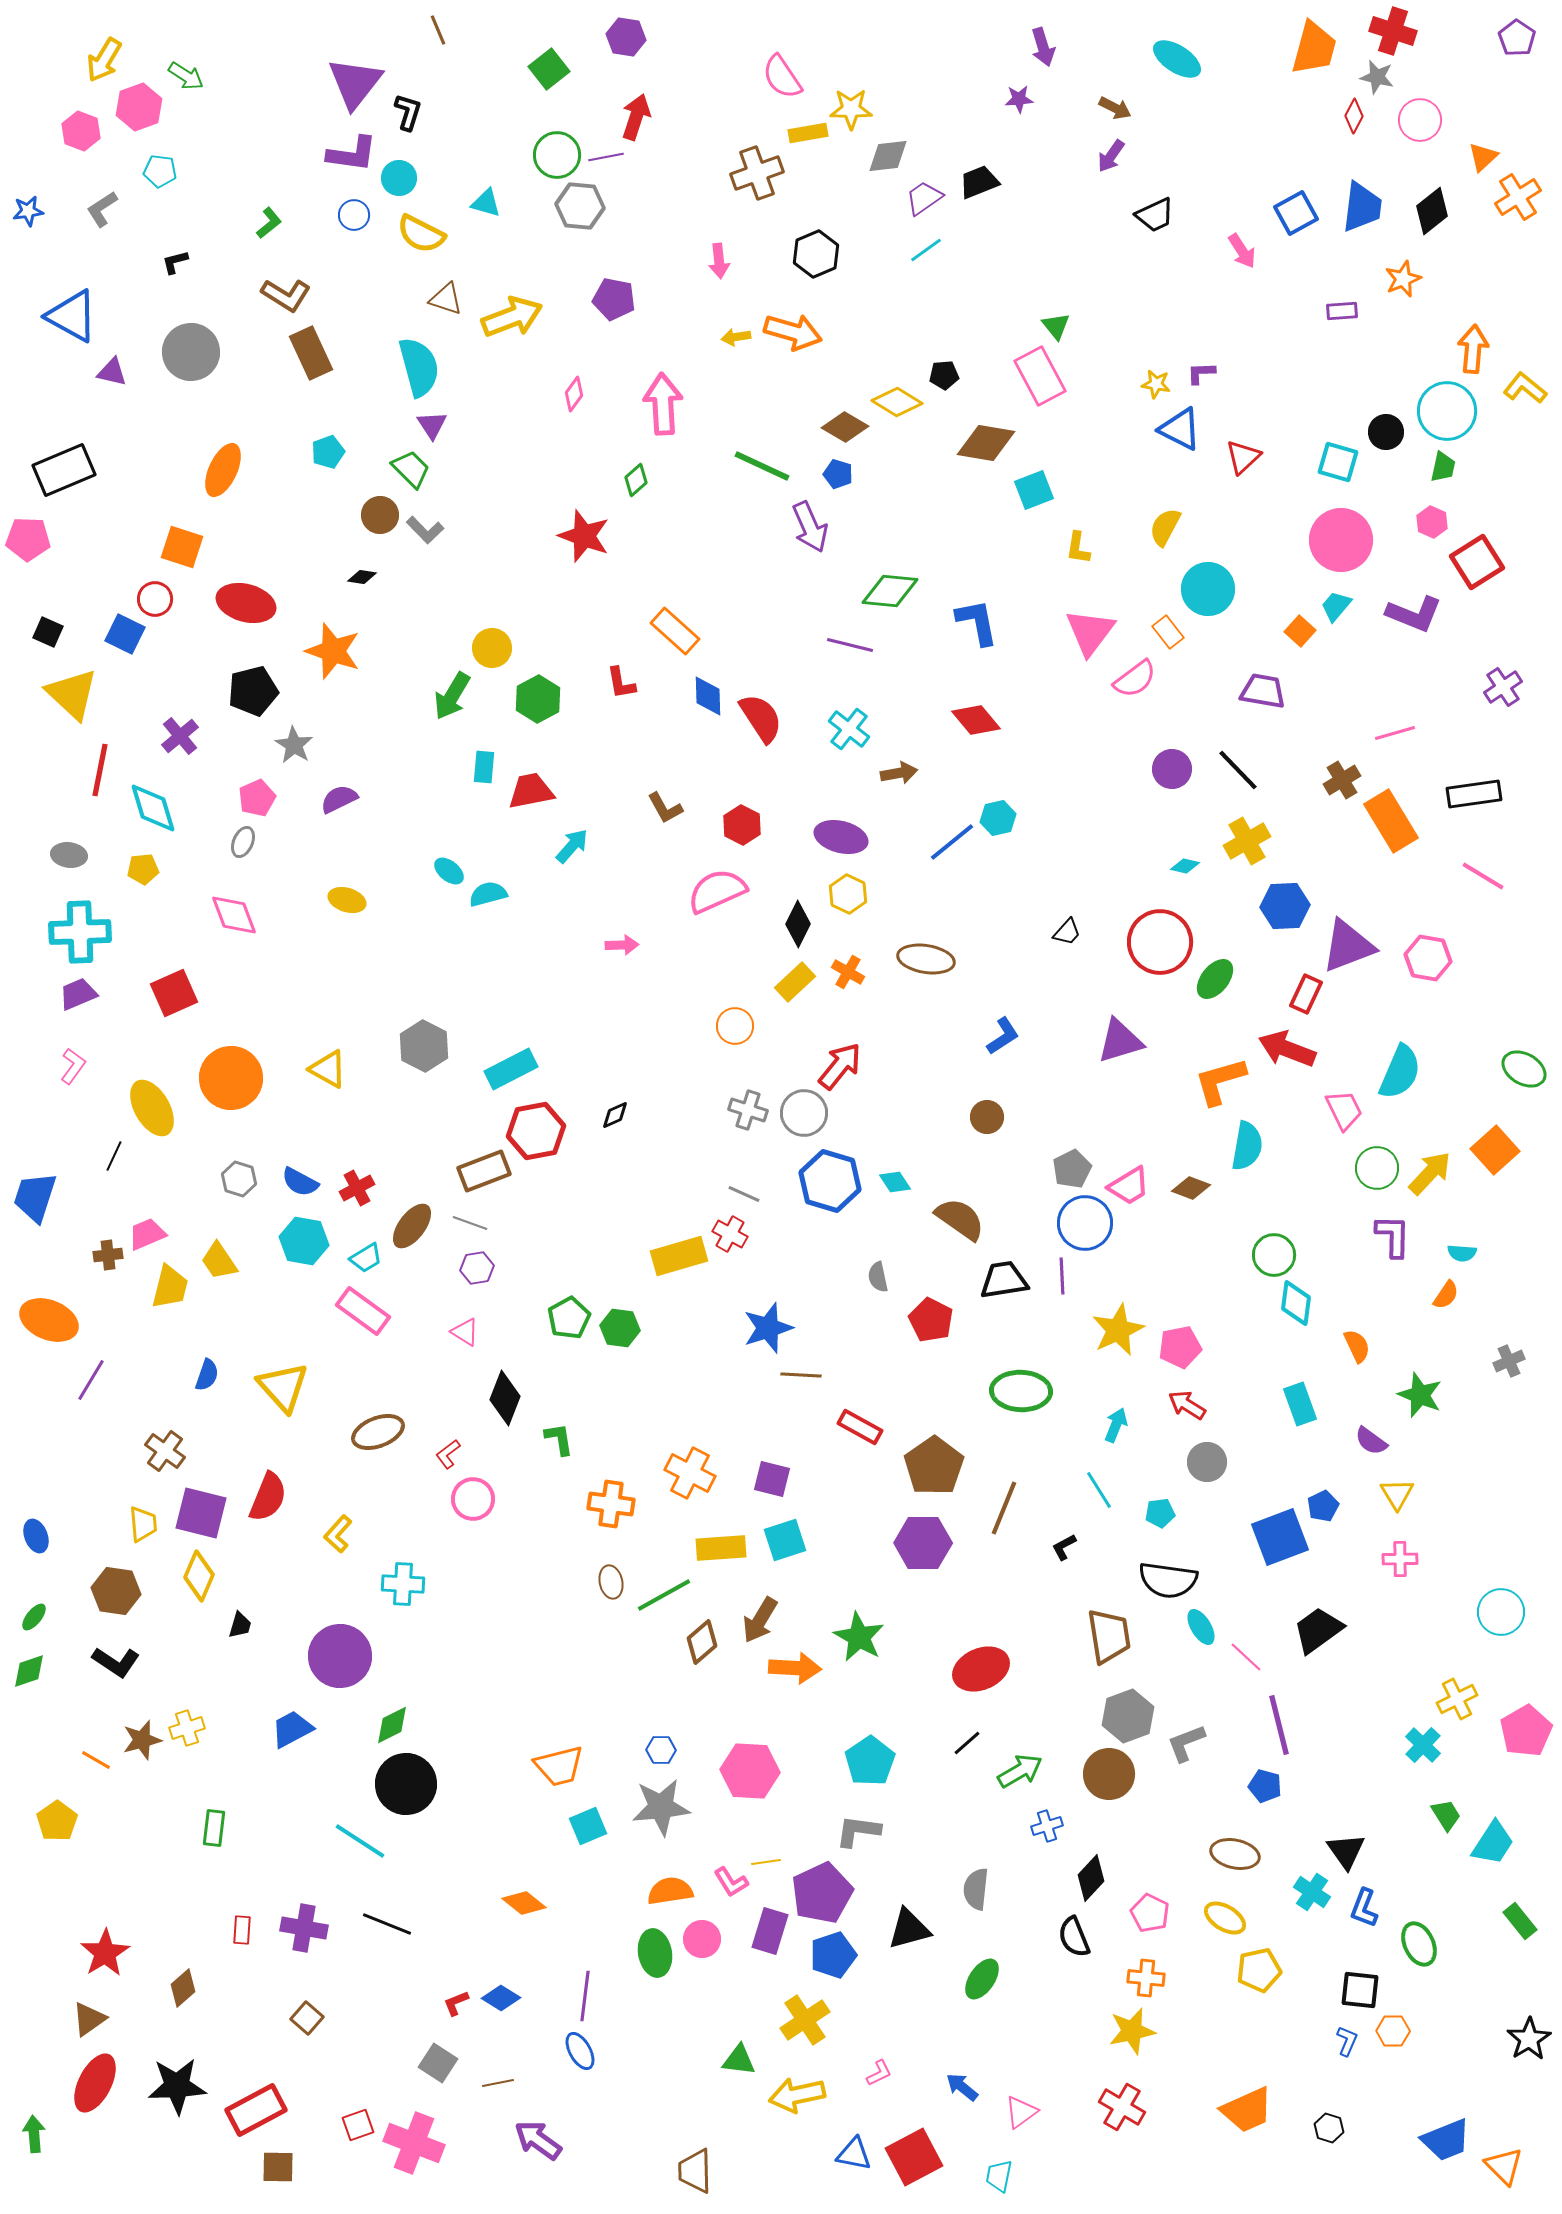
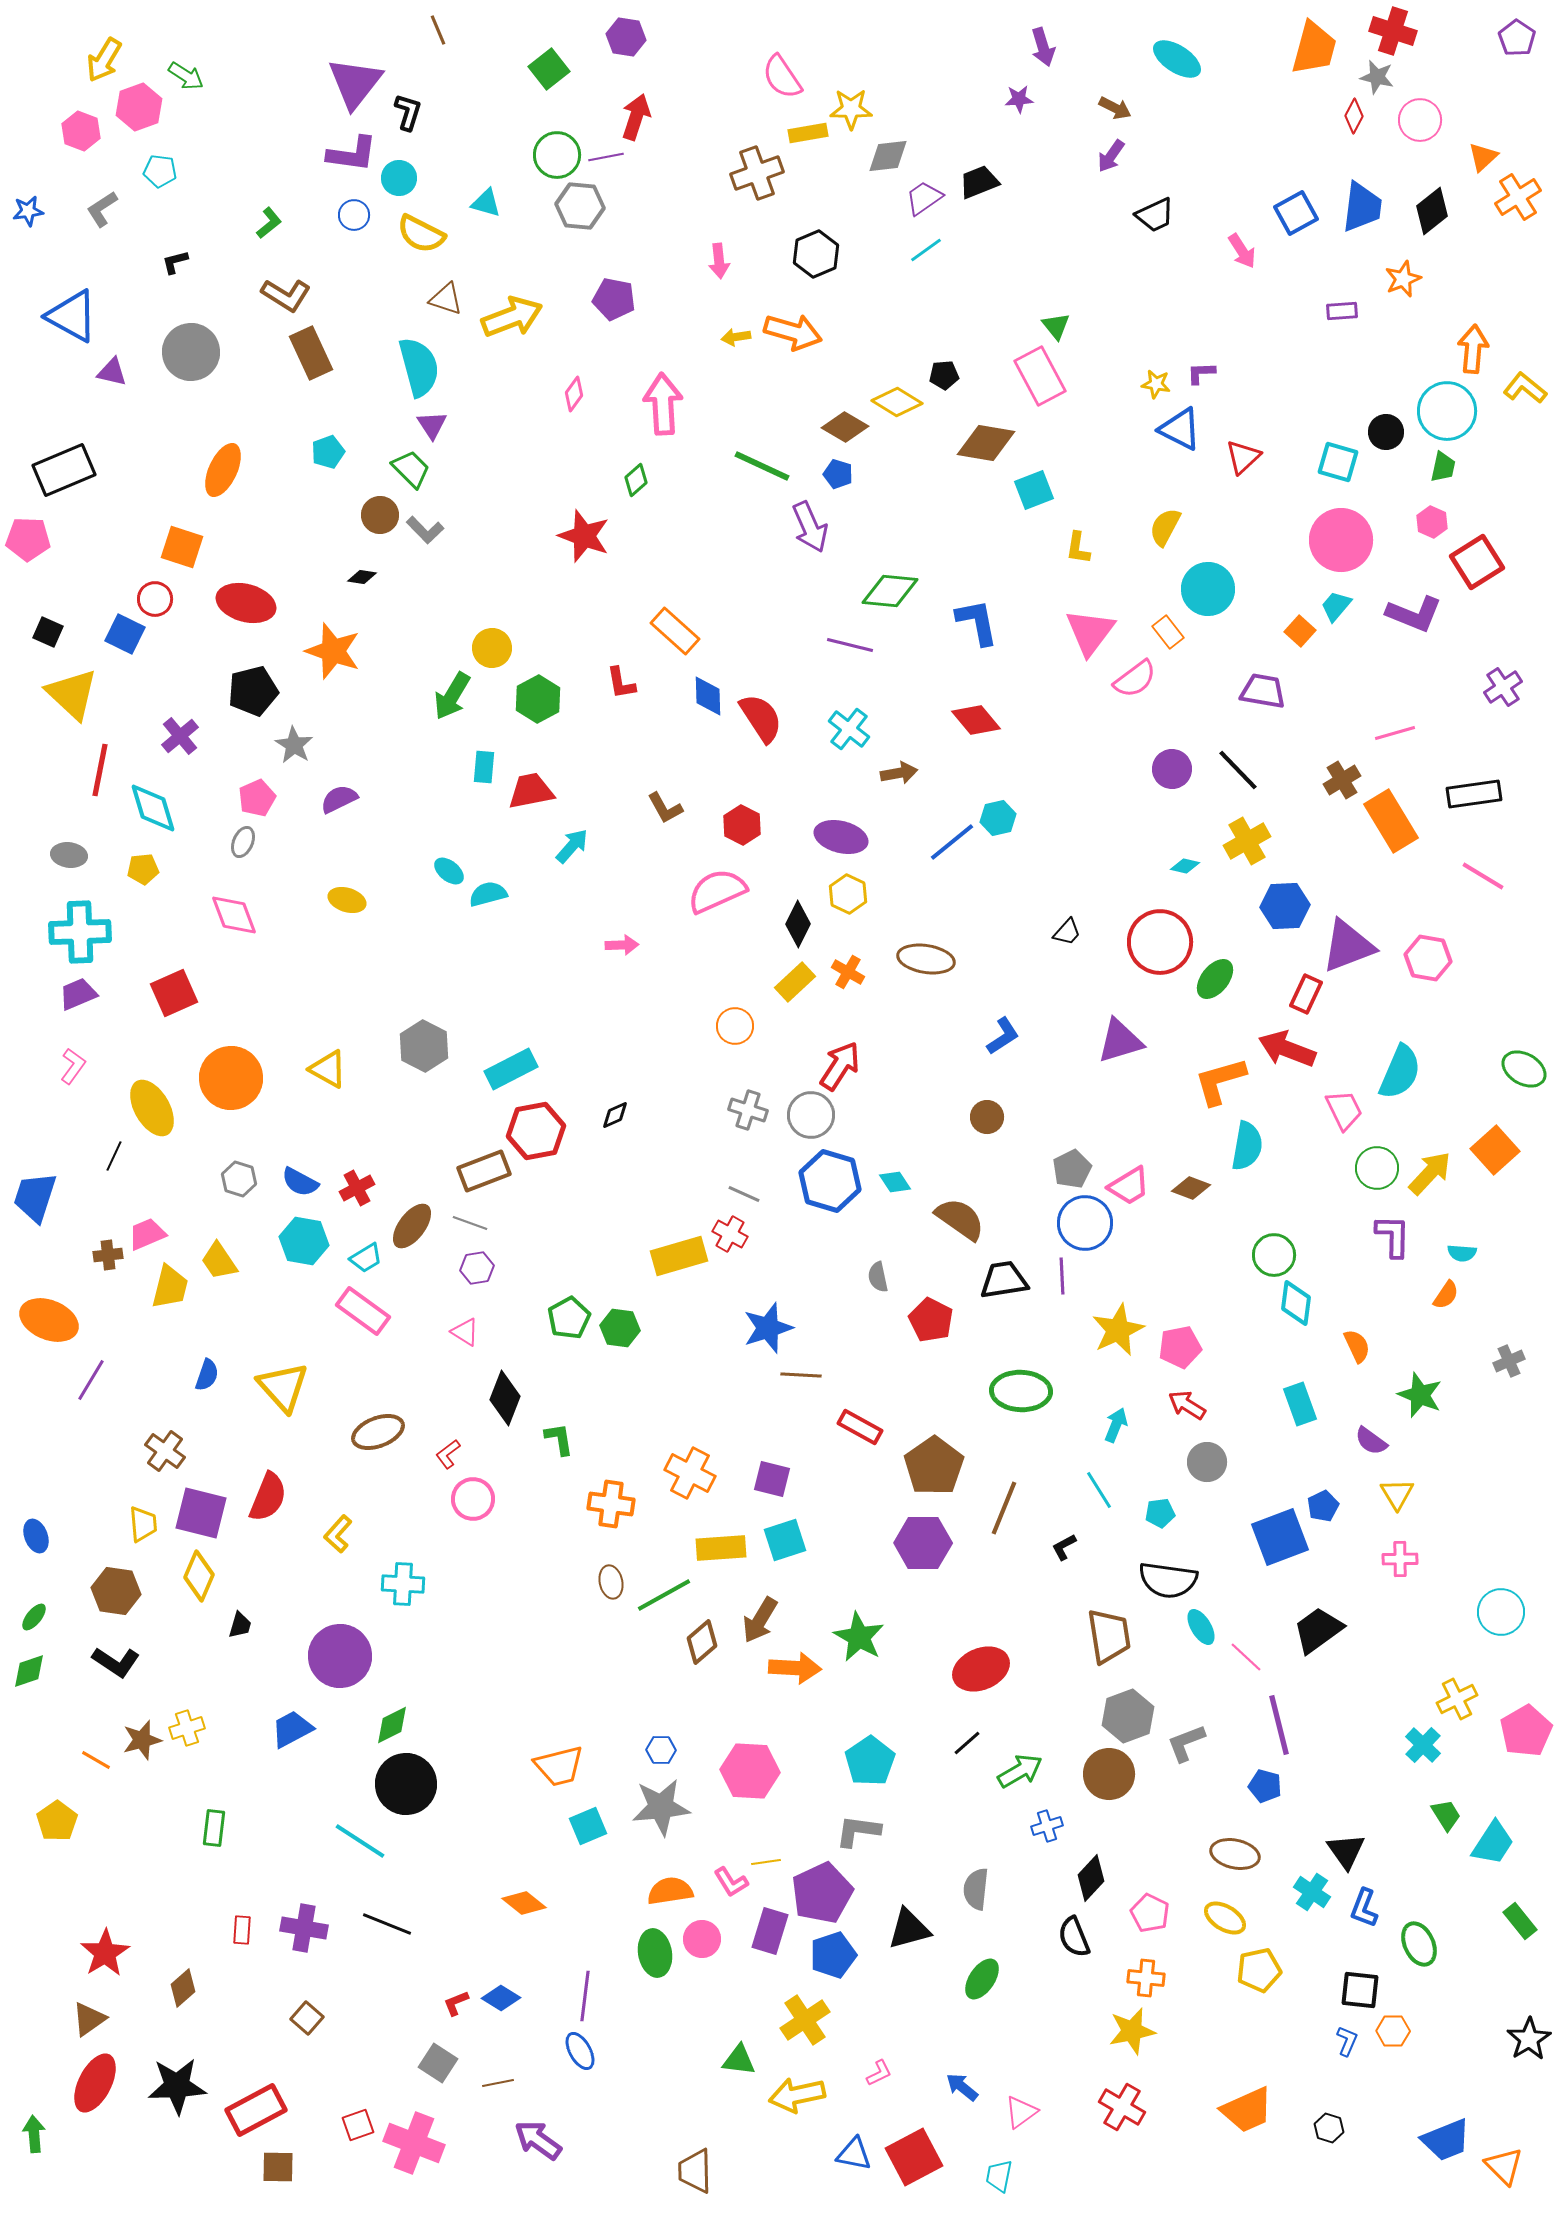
red arrow at (840, 1066): rotated 6 degrees counterclockwise
gray circle at (804, 1113): moved 7 px right, 2 px down
